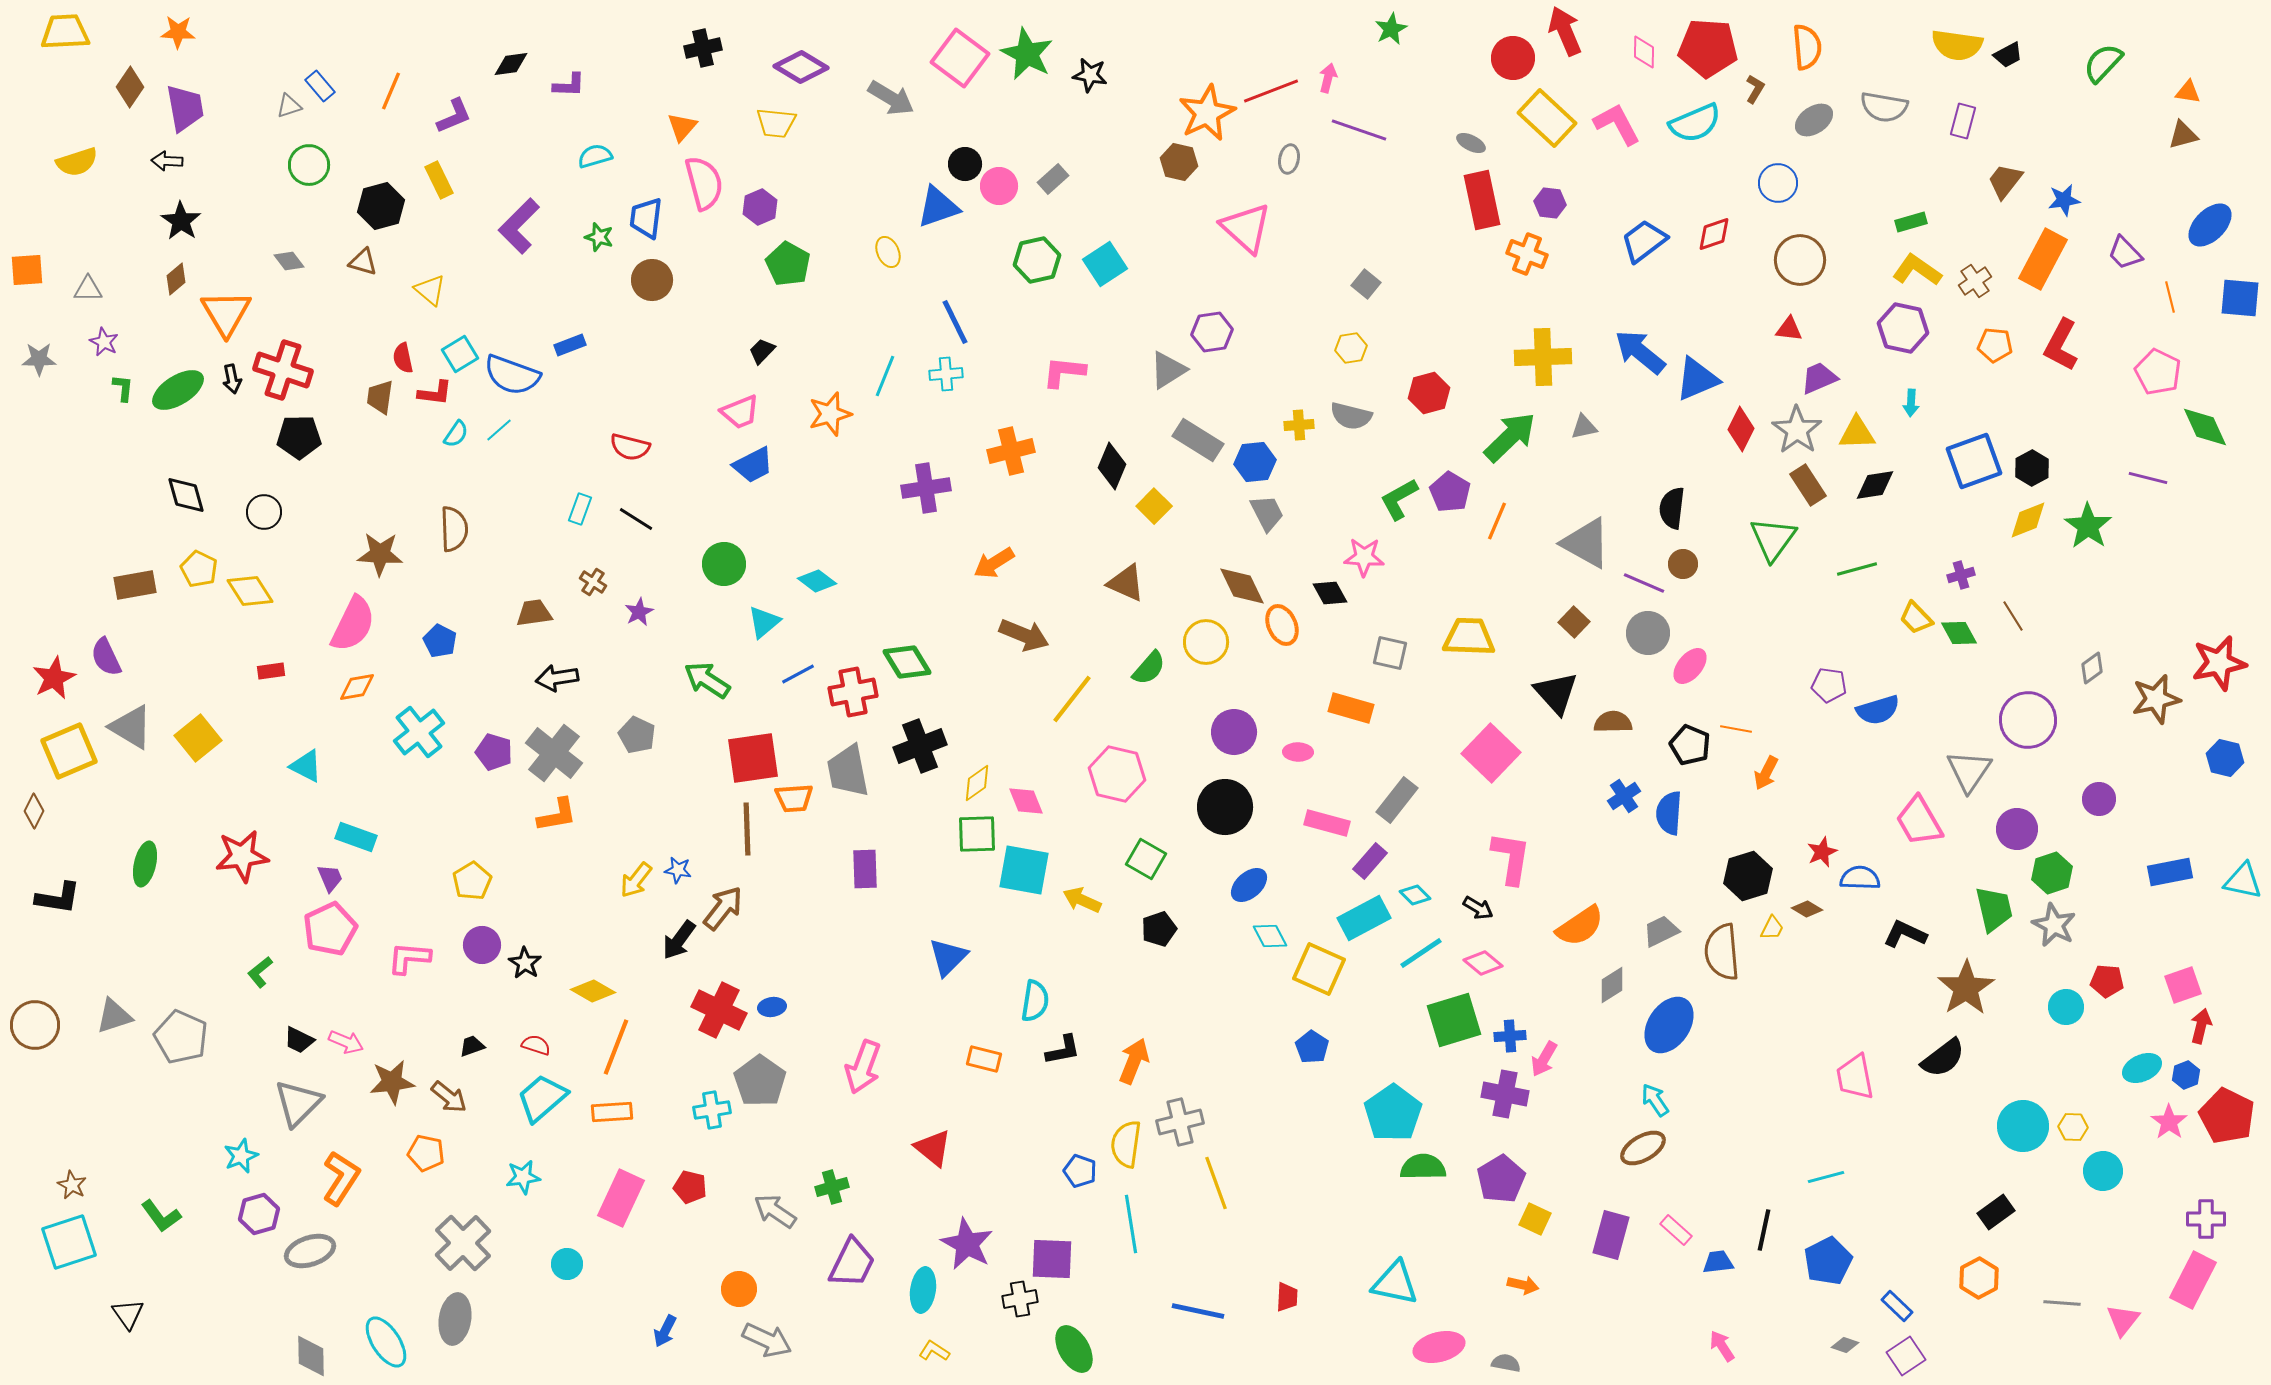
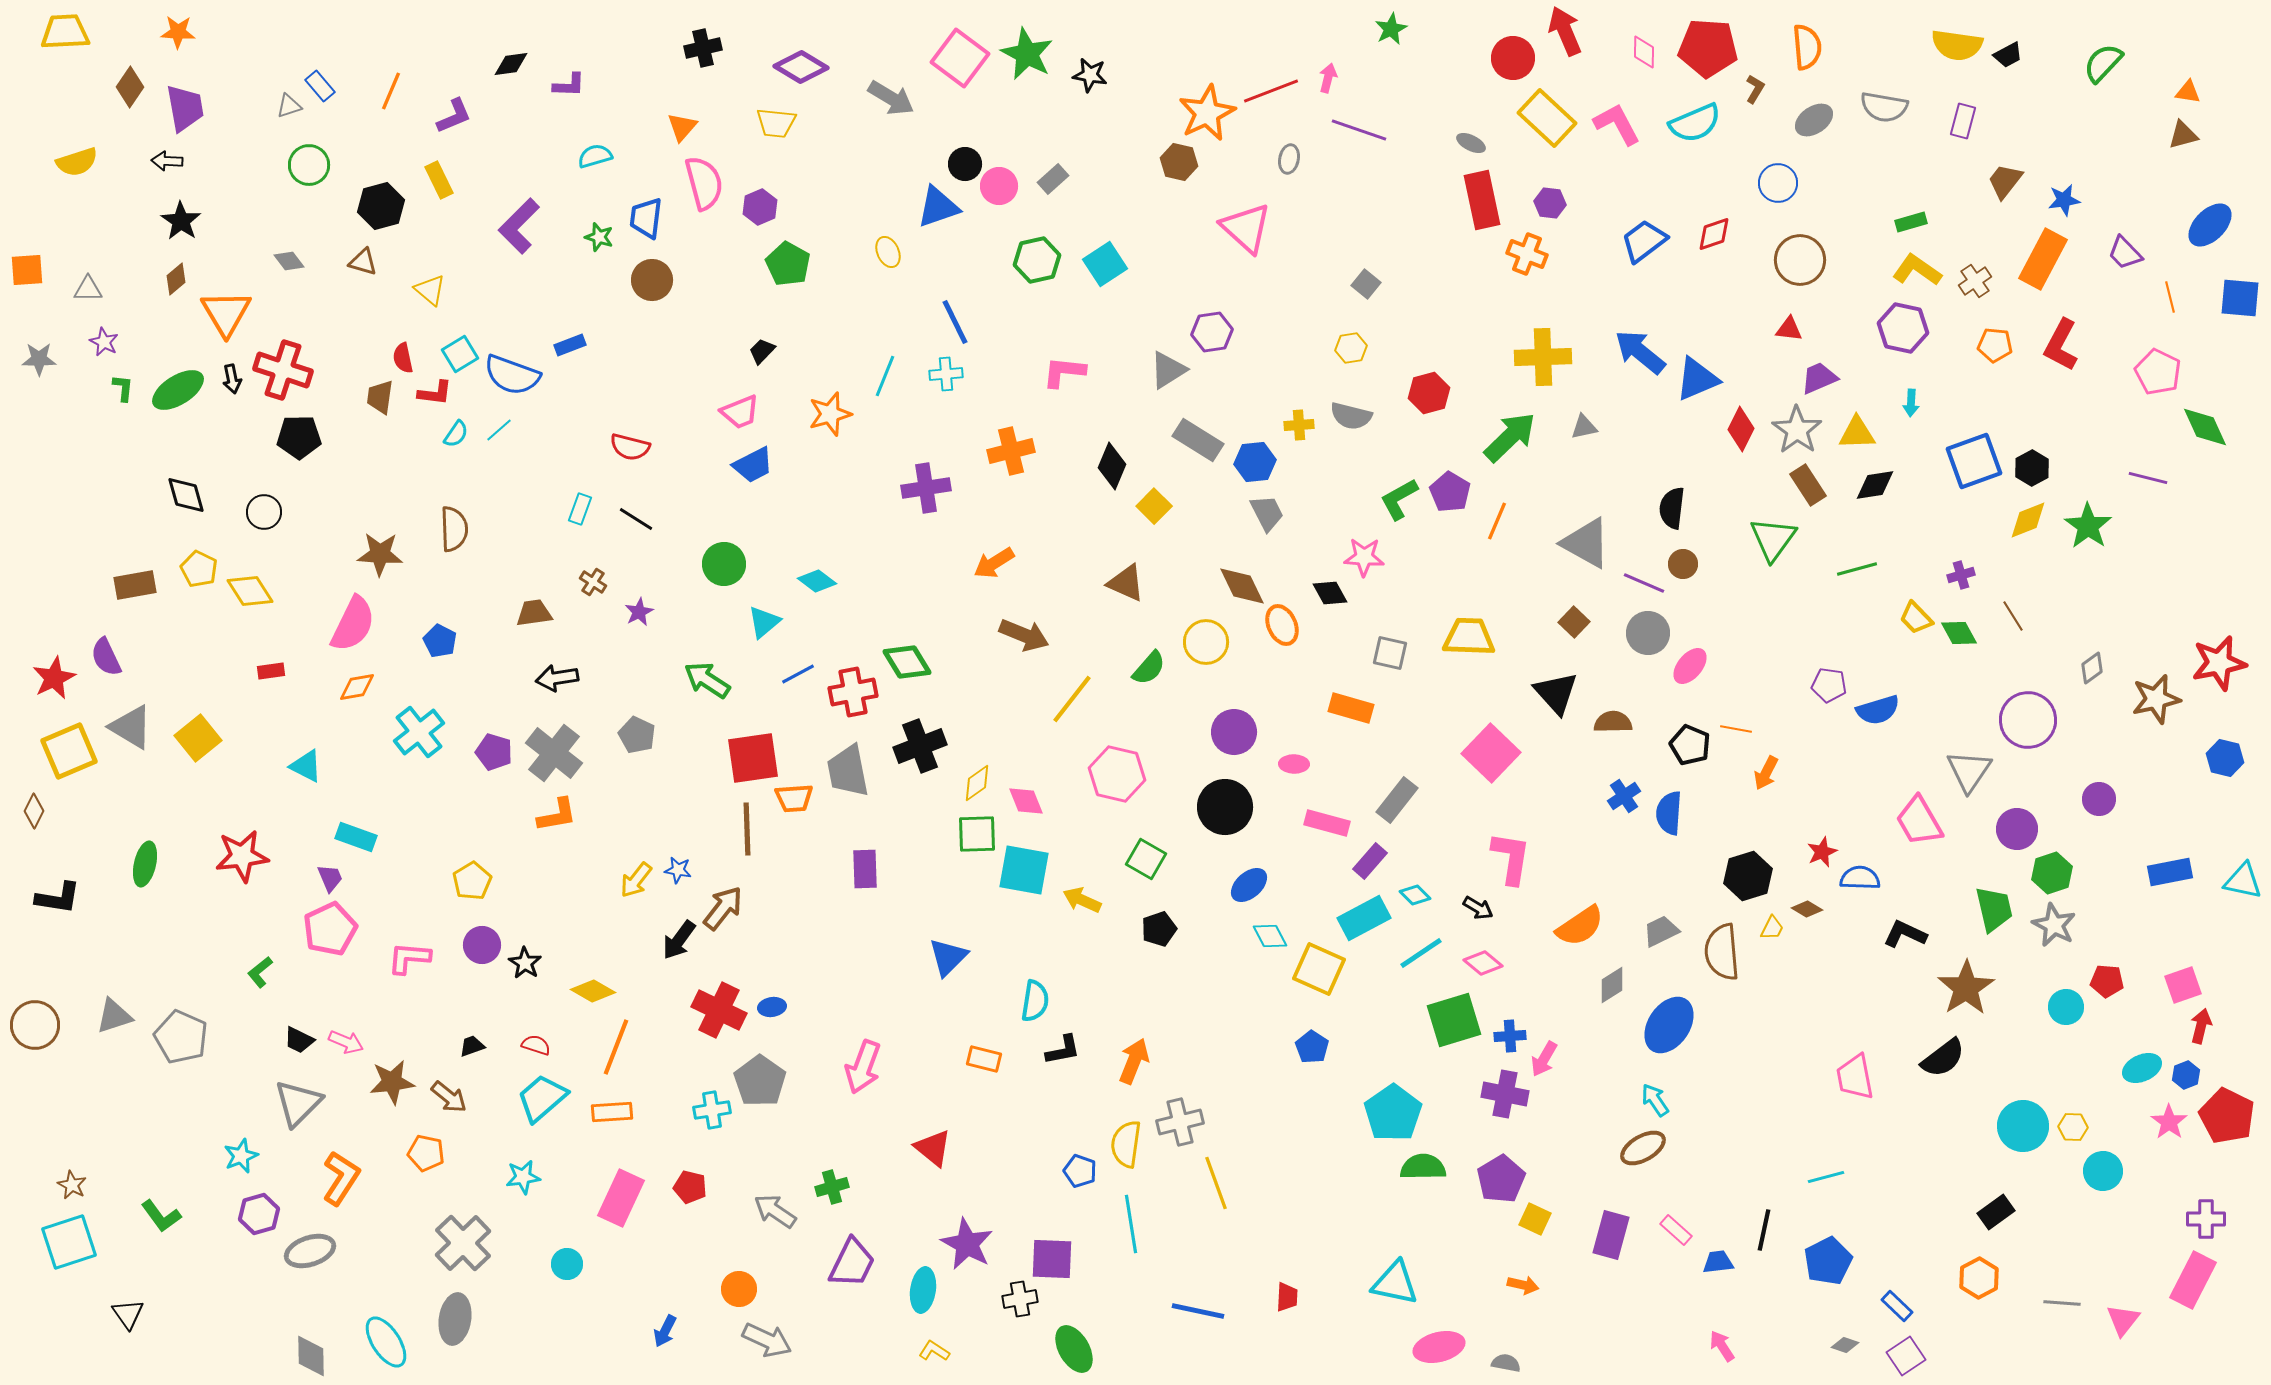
pink ellipse at (1298, 752): moved 4 px left, 12 px down
